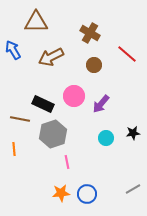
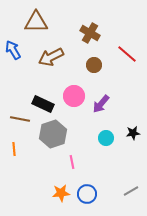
pink line: moved 5 px right
gray line: moved 2 px left, 2 px down
